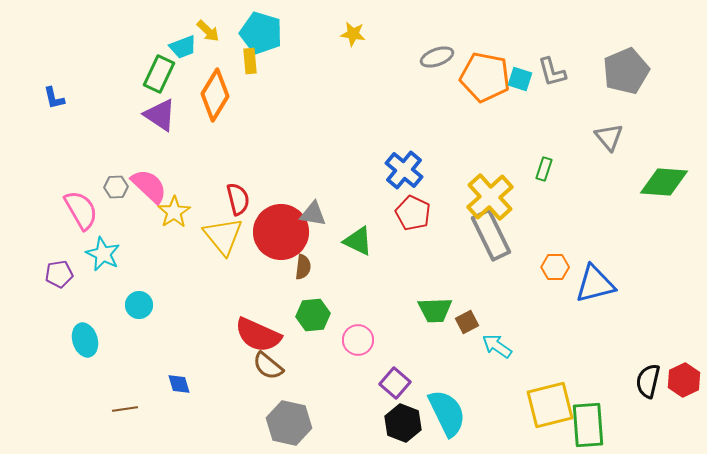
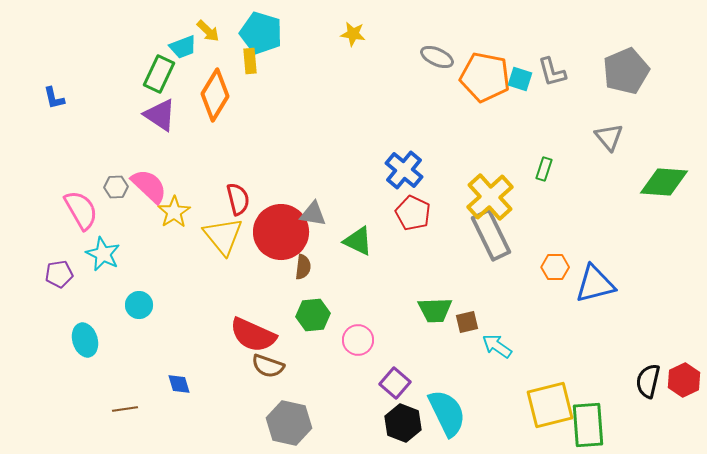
gray ellipse at (437, 57): rotated 44 degrees clockwise
brown square at (467, 322): rotated 15 degrees clockwise
red semicircle at (258, 335): moved 5 px left
brown semicircle at (268, 366): rotated 20 degrees counterclockwise
